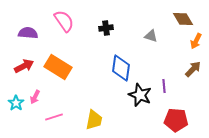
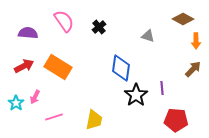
brown diamond: rotated 30 degrees counterclockwise
black cross: moved 7 px left, 1 px up; rotated 32 degrees counterclockwise
gray triangle: moved 3 px left
orange arrow: rotated 28 degrees counterclockwise
purple line: moved 2 px left, 2 px down
black star: moved 4 px left; rotated 15 degrees clockwise
